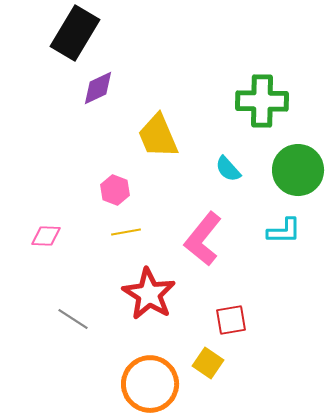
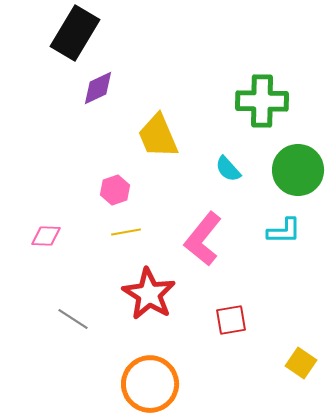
pink hexagon: rotated 20 degrees clockwise
yellow square: moved 93 px right
